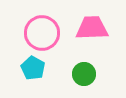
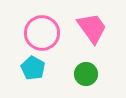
pink trapezoid: rotated 56 degrees clockwise
green circle: moved 2 px right
